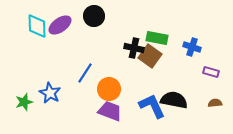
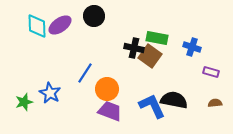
orange circle: moved 2 px left
